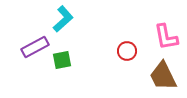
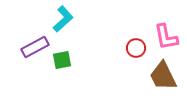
red circle: moved 9 px right, 3 px up
